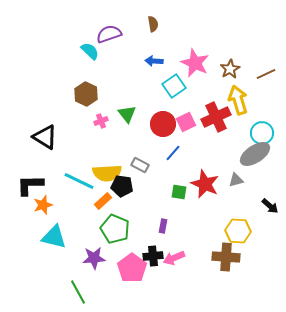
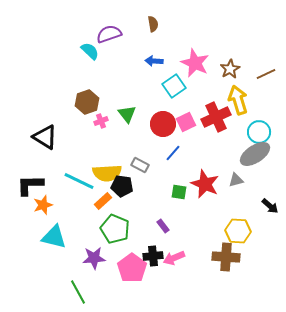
brown hexagon: moved 1 px right, 8 px down; rotated 15 degrees clockwise
cyan circle: moved 3 px left, 1 px up
purple rectangle: rotated 48 degrees counterclockwise
